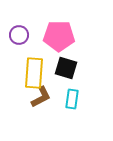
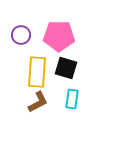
purple circle: moved 2 px right
yellow rectangle: moved 3 px right, 1 px up
brown L-shape: moved 3 px left, 5 px down
